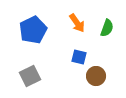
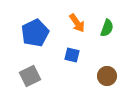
blue pentagon: moved 2 px right, 3 px down
blue square: moved 7 px left, 2 px up
brown circle: moved 11 px right
